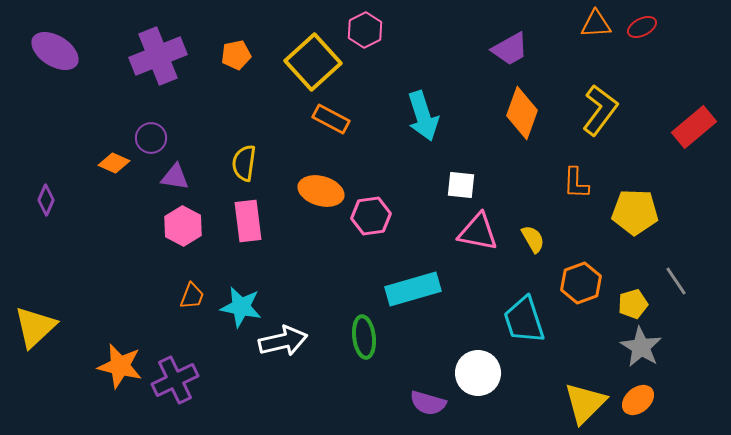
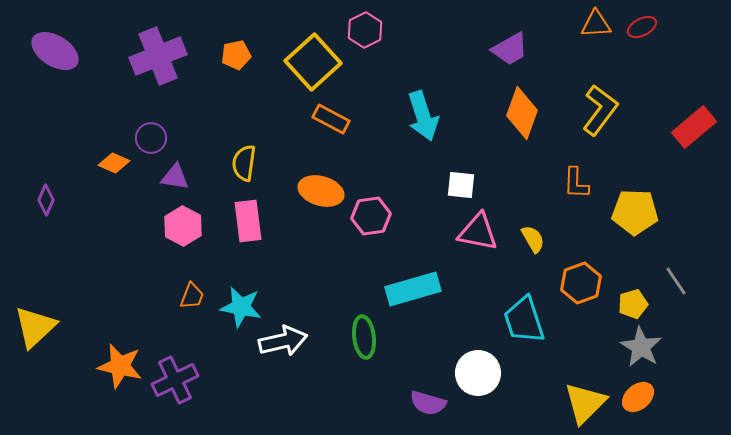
orange ellipse at (638, 400): moved 3 px up
